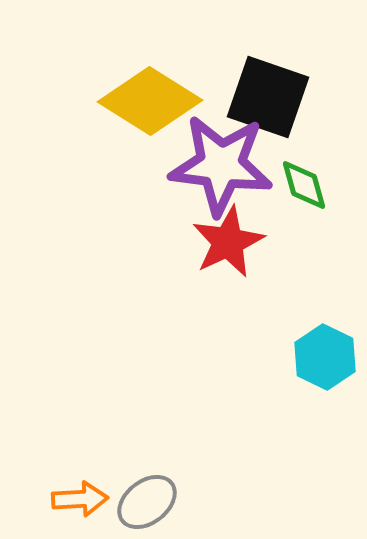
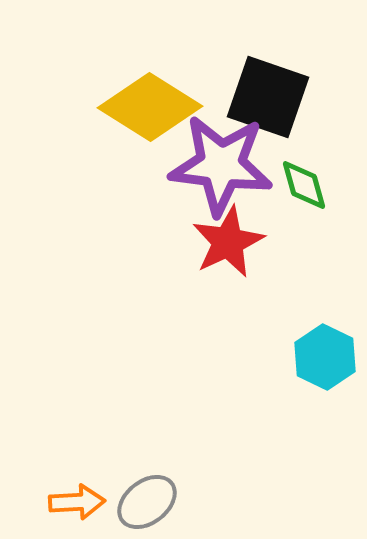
yellow diamond: moved 6 px down
orange arrow: moved 3 px left, 3 px down
